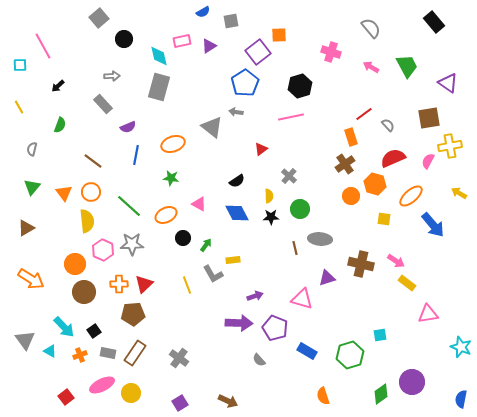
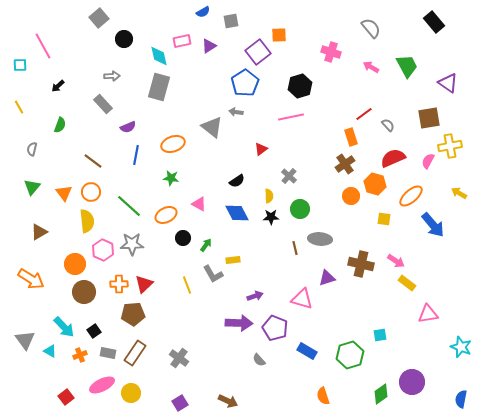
brown triangle at (26, 228): moved 13 px right, 4 px down
